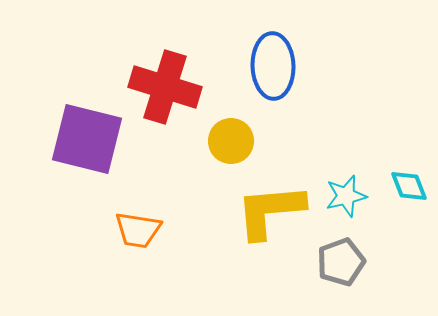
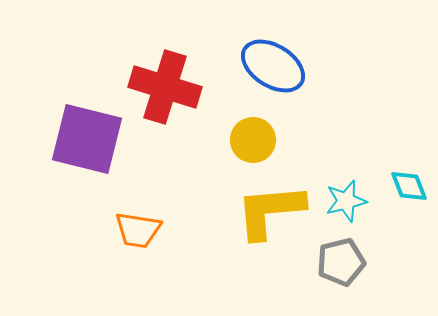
blue ellipse: rotated 56 degrees counterclockwise
yellow circle: moved 22 px right, 1 px up
cyan star: moved 5 px down
gray pentagon: rotated 6 degrees clockwise
